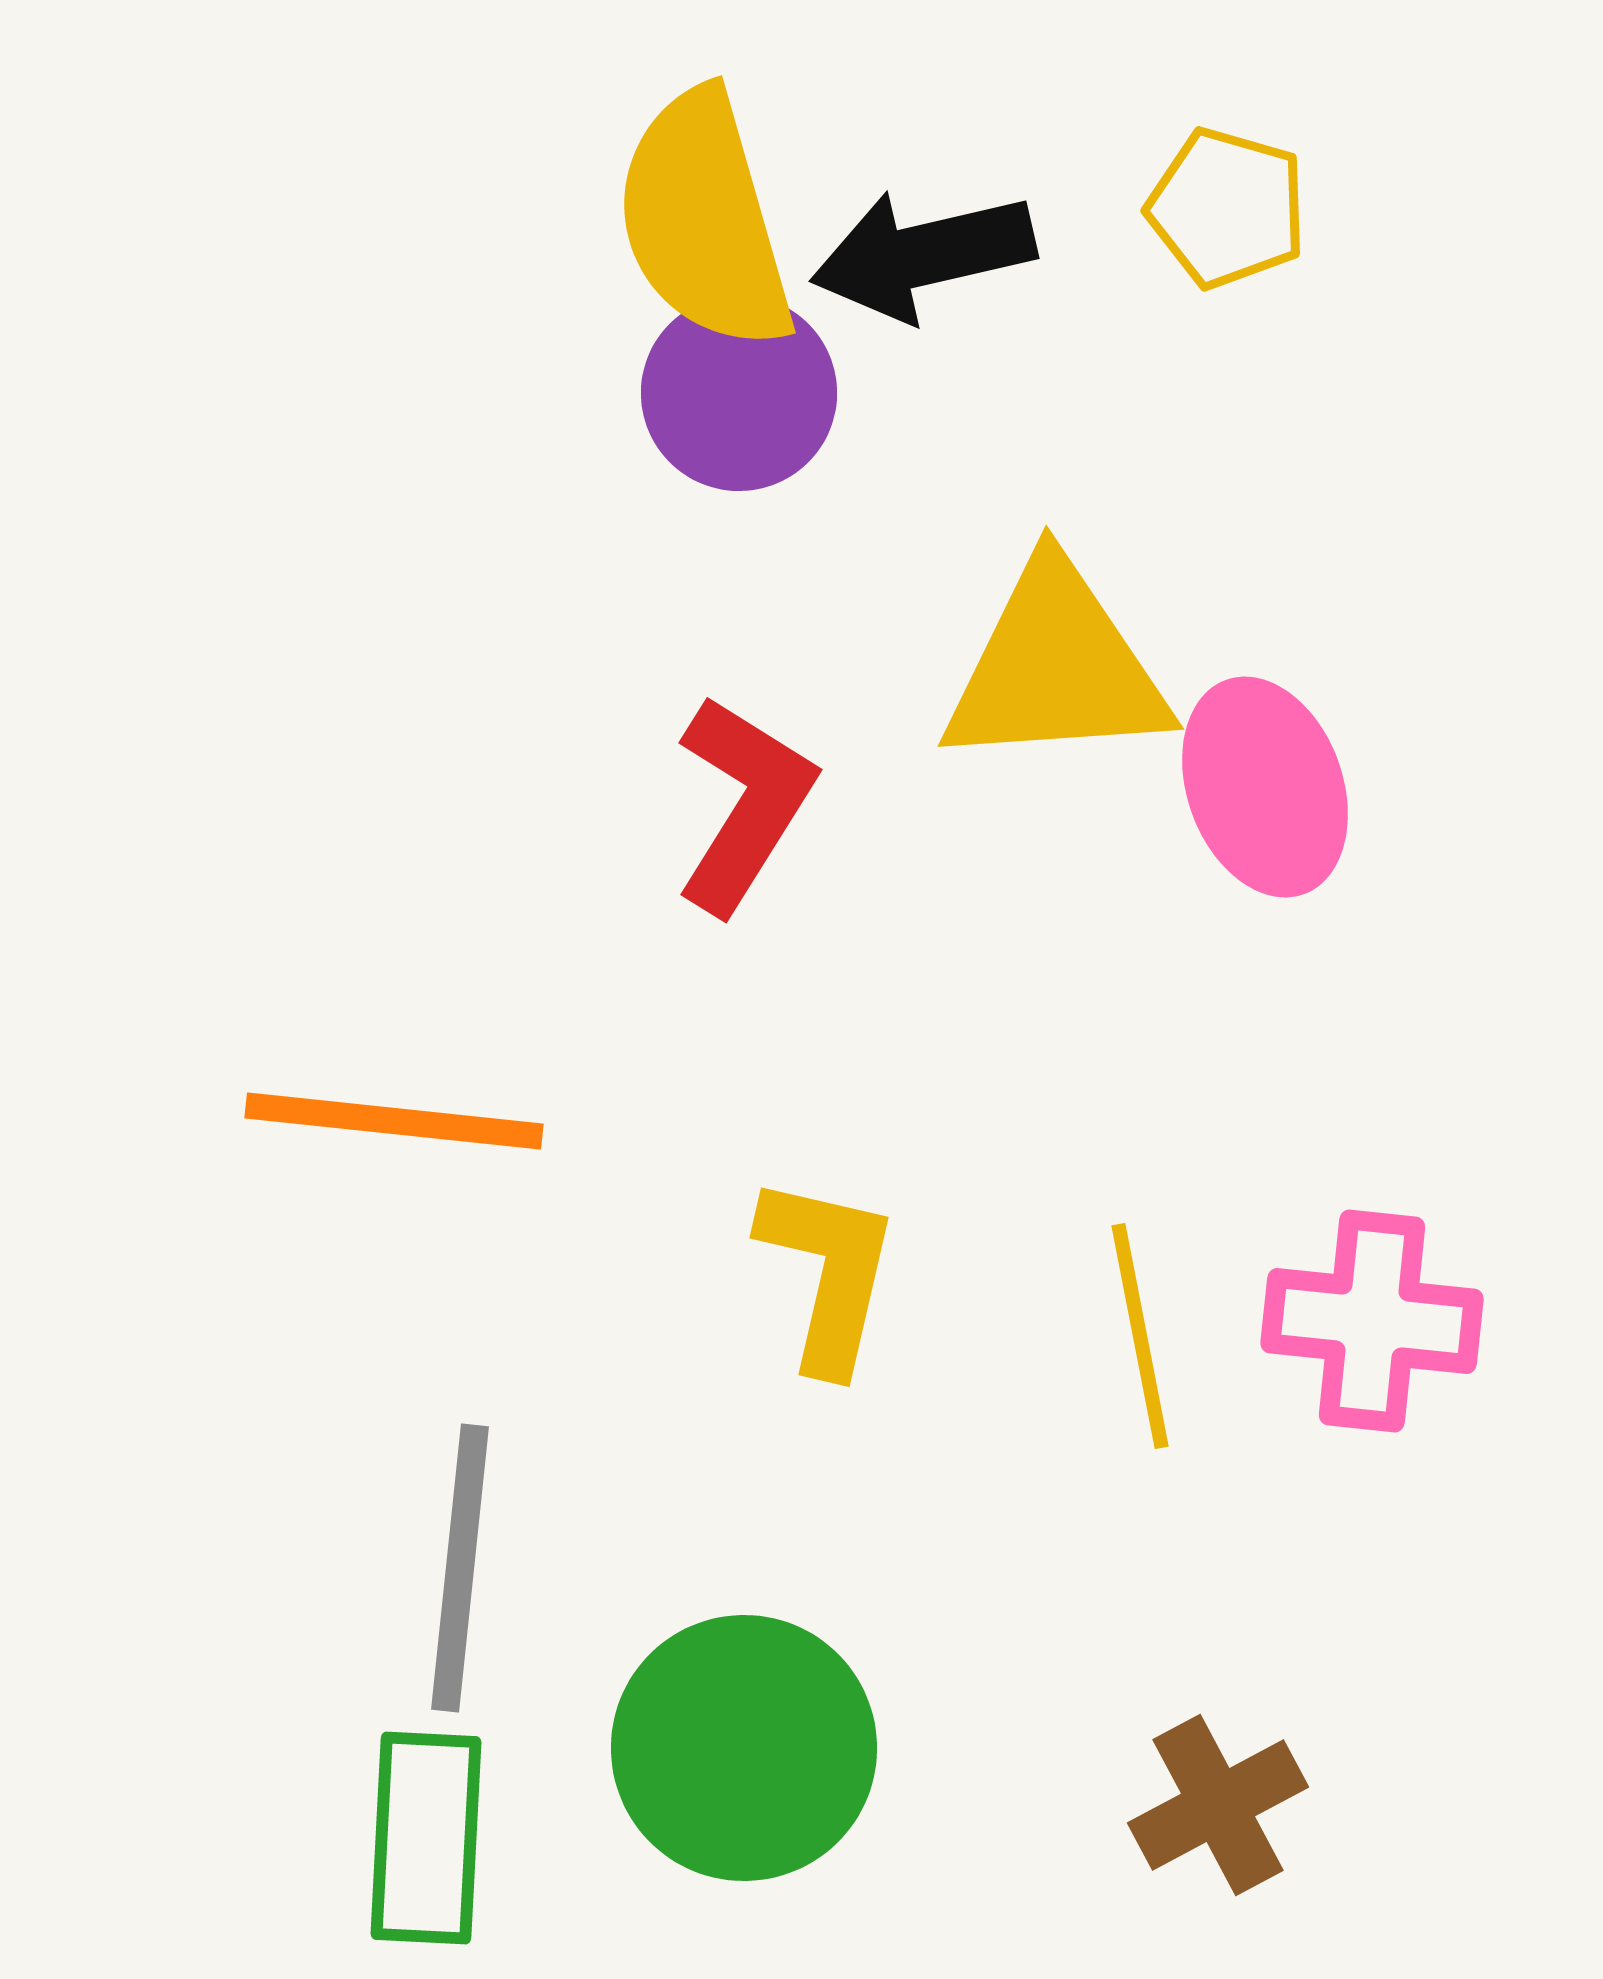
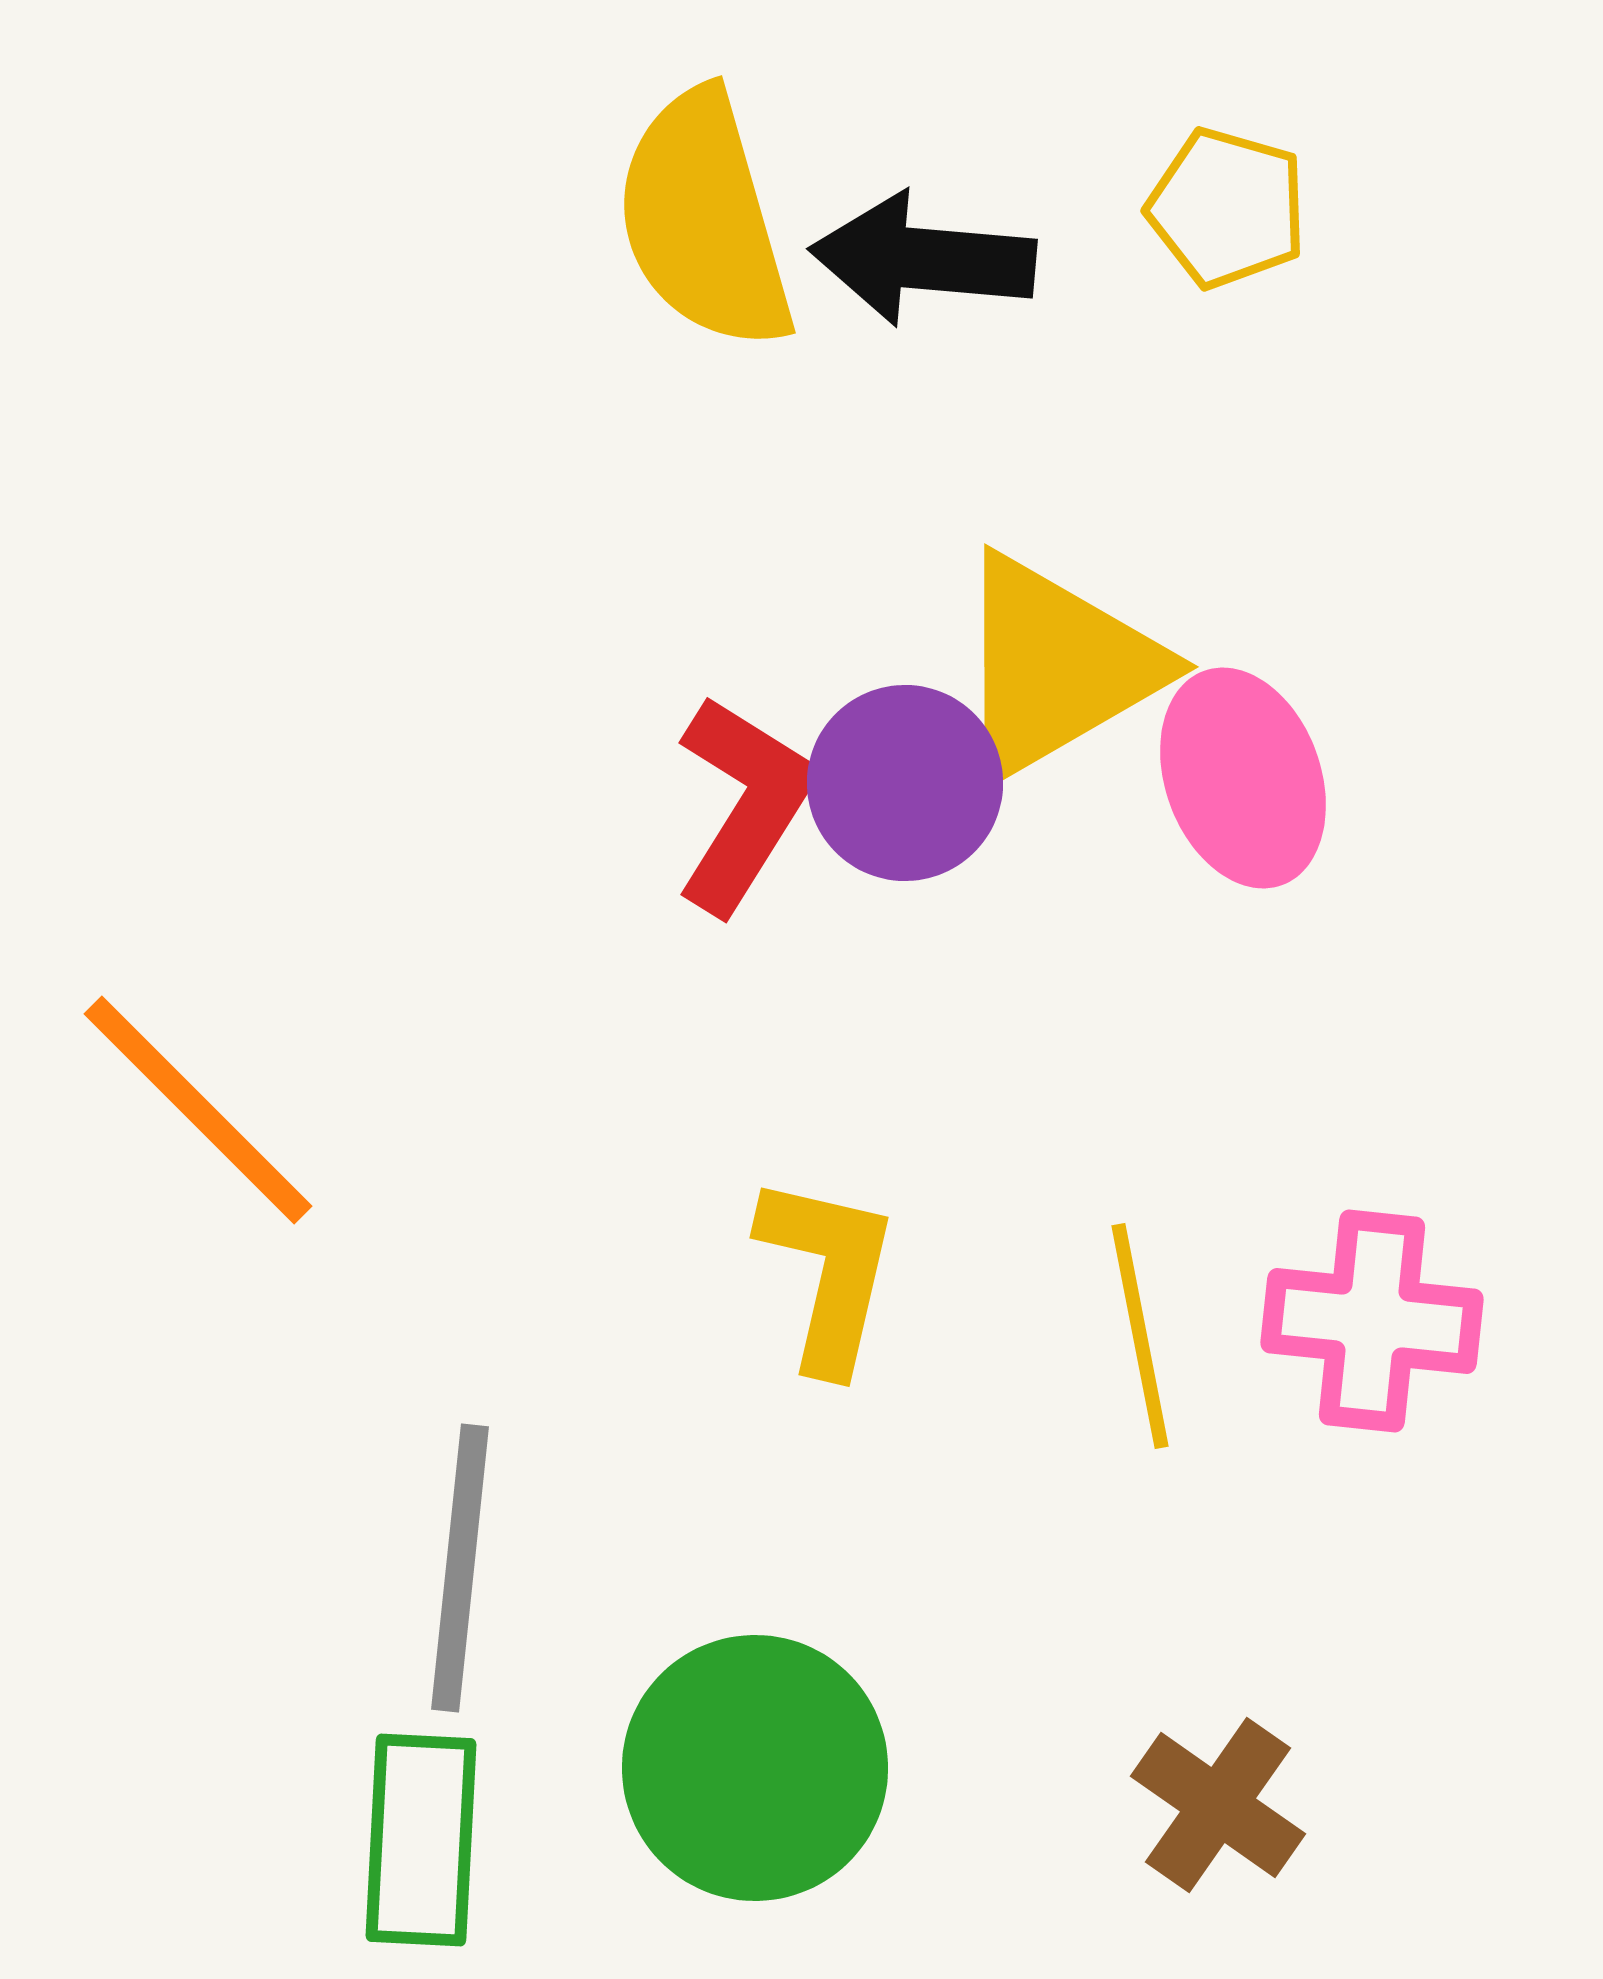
black arrow: moved 4 px down; rotated 18 degrees clockwise
purple circle: moved 166 px right, 390 px down
yellow triangle: rotated 26 degrees counterclockwise
pink ellipse: moved 22 px left, 9 px up
orange line: moved 196 px left, 11 px up; rotated 39 degrees clockwise
green circle: moved 11 px right, 20 px down
brown cross: rotated 27 degrees counterclockwise
green rectangle: moved 5 px left, 2 px down
